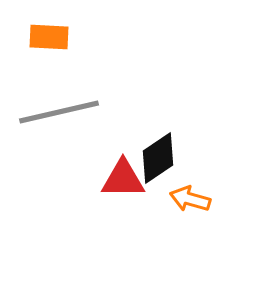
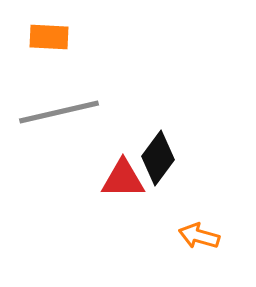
black diamond: rotated 20 degrees counterclockwise
orange arrow: moved 9 px right, 37 px down
